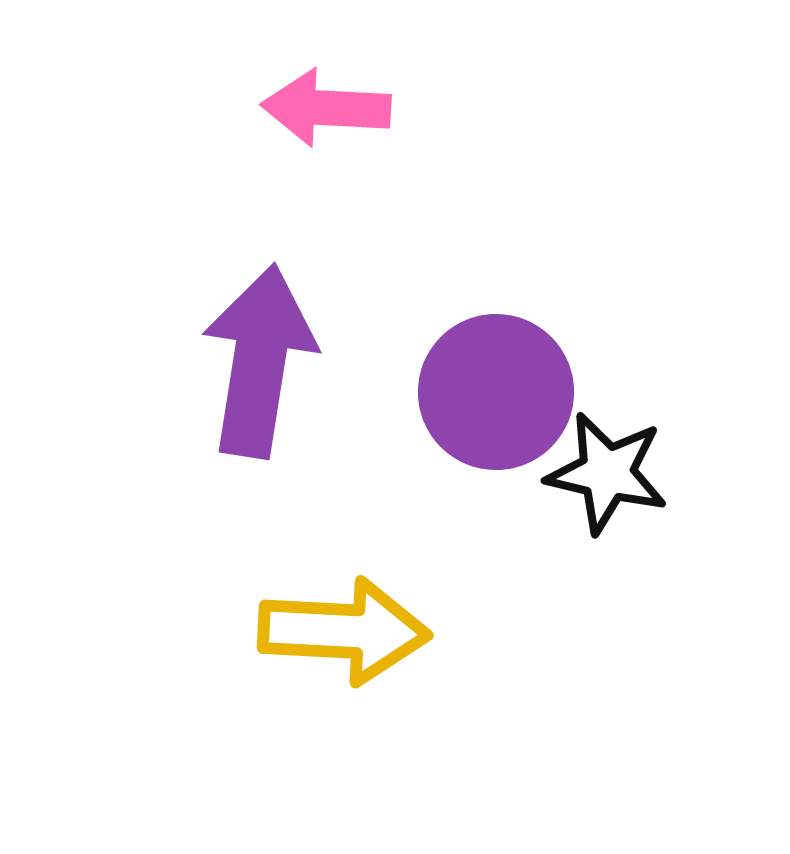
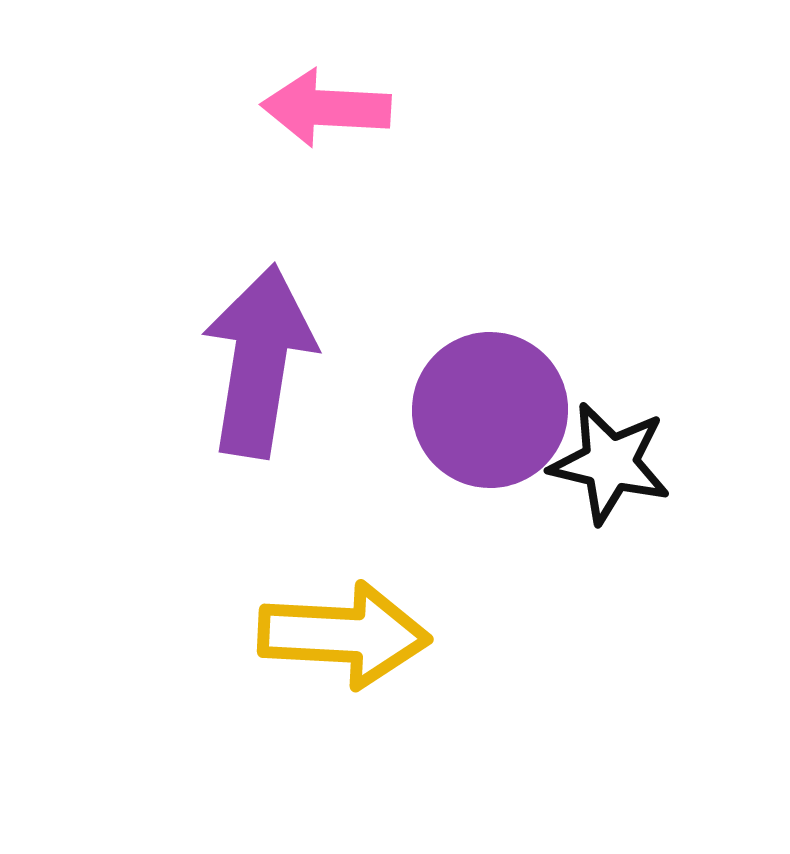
purple circle: moved 6 px left, 18 px down
black star: moved 3 px right, 10 px up
yellow arrow: moved 4 px down
